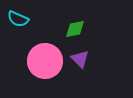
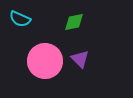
cyan semicircle: moved 2 px right
green diamond: moved 1 px left, 7 px up
